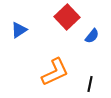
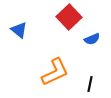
red square: moved 2 px right
blue triangle: rotated 48 degrees counterclockwise
blue semicircle: moved 3 px down; rotated 28 degrees clockwise
